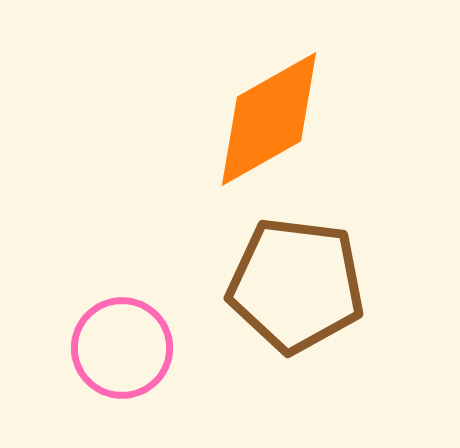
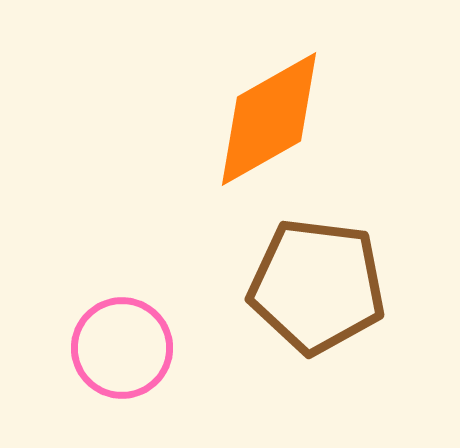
brown pentagon: moved 21 px right, 1 px down
